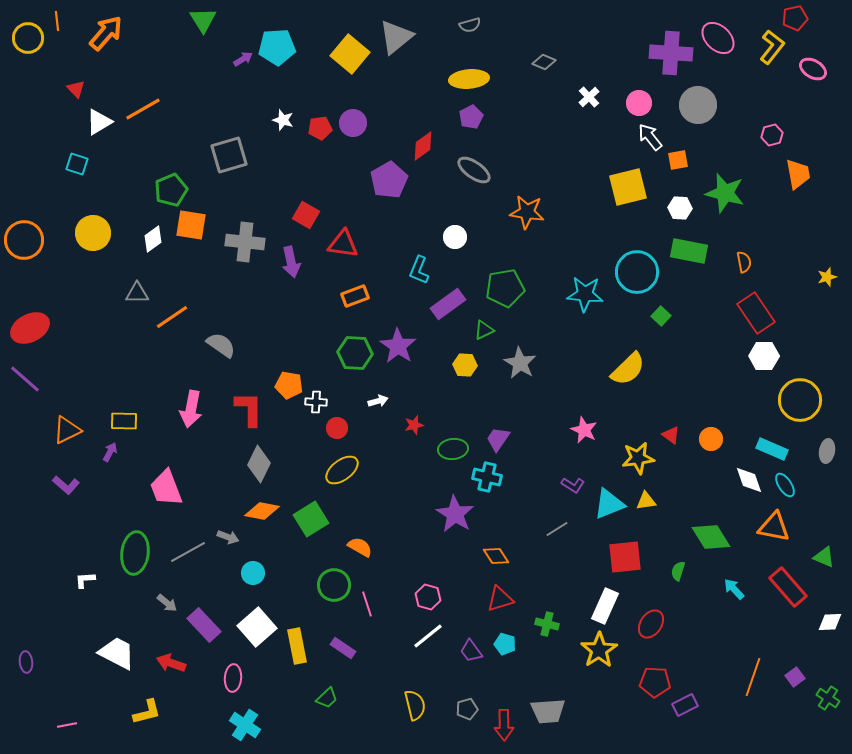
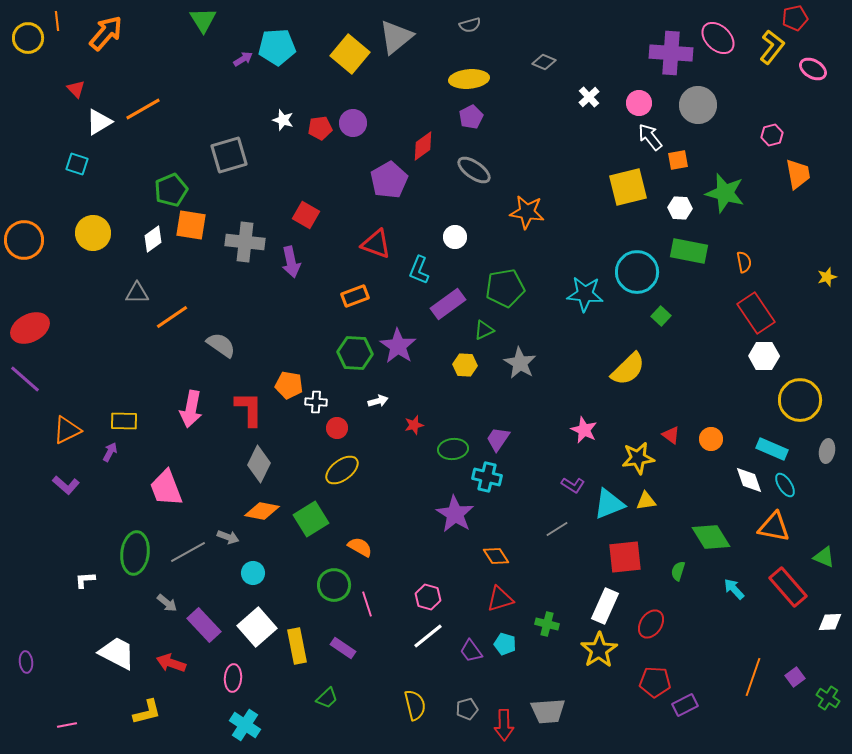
red triangle at (343, 244): moved 33 px right; rotated 12 degrees clockwise
